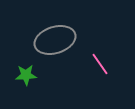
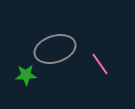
gray ellipse: moved 9 px down
